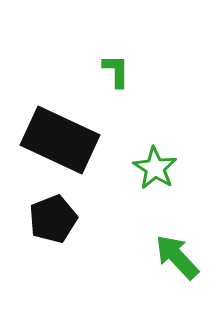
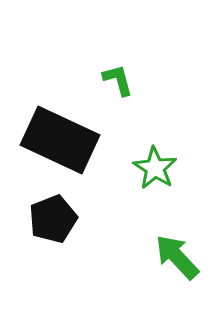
green L-shape: moved 2 px right, 9 px down; rotated 15 degrees counterclockwise
